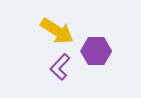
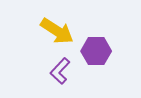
purple L-shape: moved 4 px down
